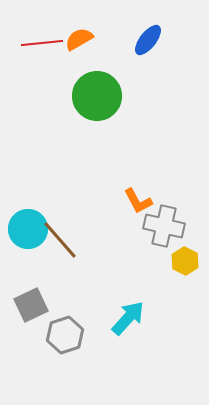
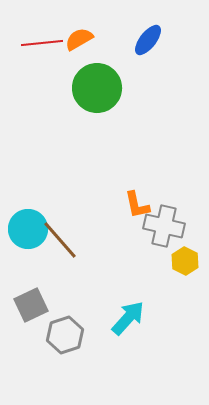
green circle: moved 8 px up
orange L-shape: moved 1 px left, 4 px down; rotated 16 degrees clockwise
